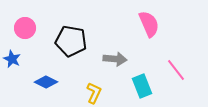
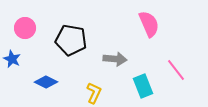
black pentagon: moved 1 px up
cyan rectangle: moved 1 px right
